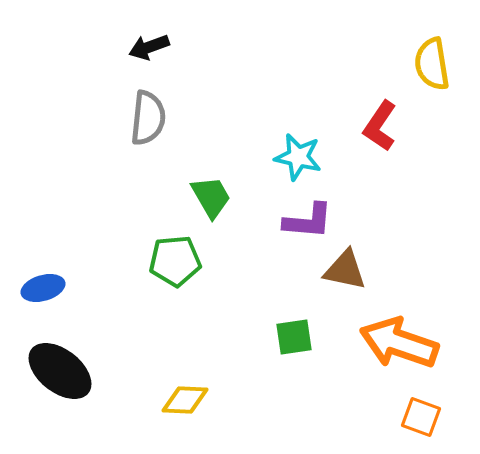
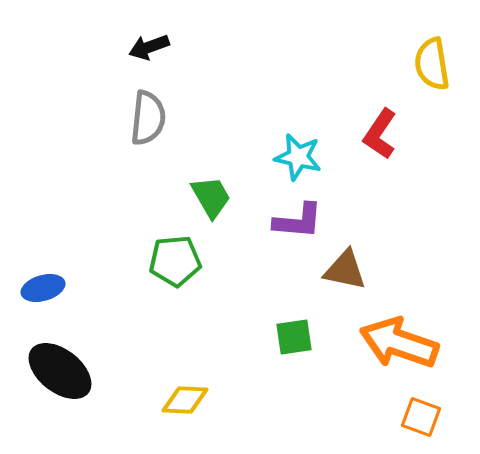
red L-shape: moved 8 px down
purple L-shape: moved 10 px left
